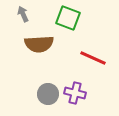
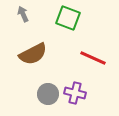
brown semicircle: moved 6 px left, 10 px down; rotated 24 degrees counterclockwise
